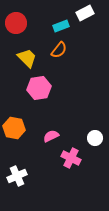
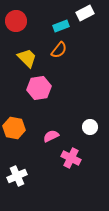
red circle: moved 2 px up
white circle: moved 5 px left, 11 px up
